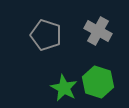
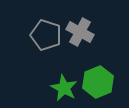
gray cross: moved 18 px left, 1 px down
green hexagon: rotated 20 degrees clockwise
